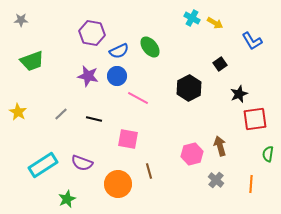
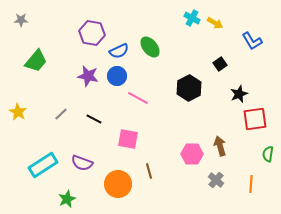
green trapezoid: moved 4 px right; rotated 30 degrees counterclockwise
black line: rotated 14 degrees clockwise
pink hexagon: rotated 15 degrees clockwise
